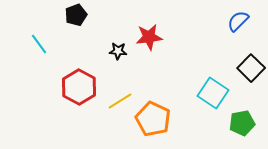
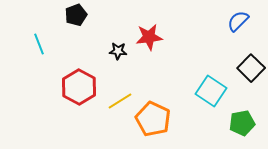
cyan line: rotated 15 degrees clockwise
cyan square: moved 2 px left, 2 px up
